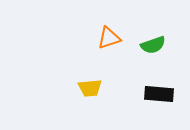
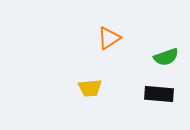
orange triangle: rotated 15 degrees counterclockwise
green semicircle: moved 13 px right, 12 px down
